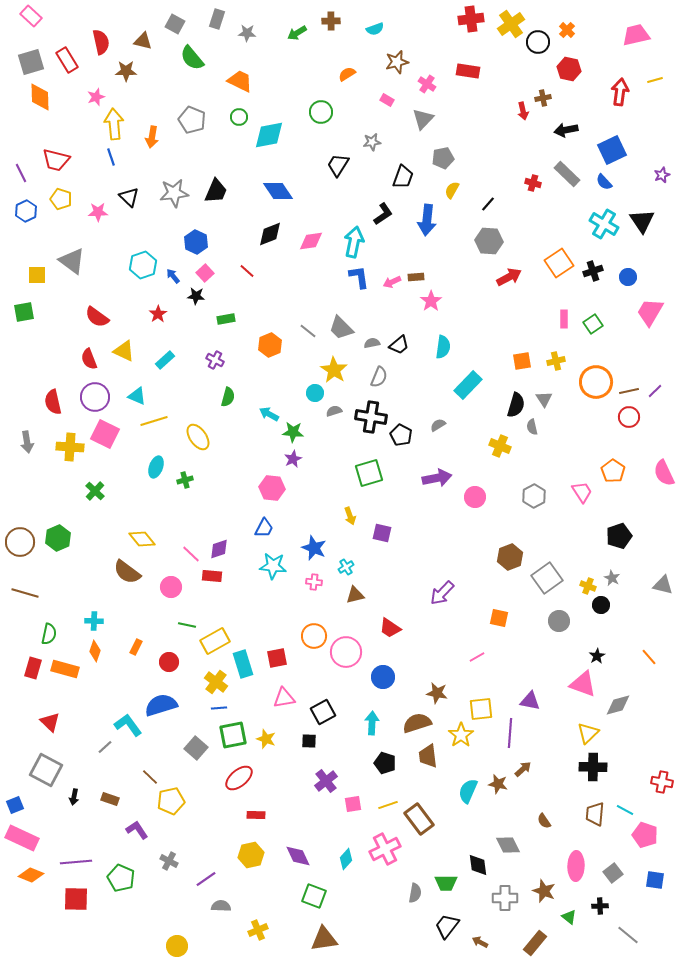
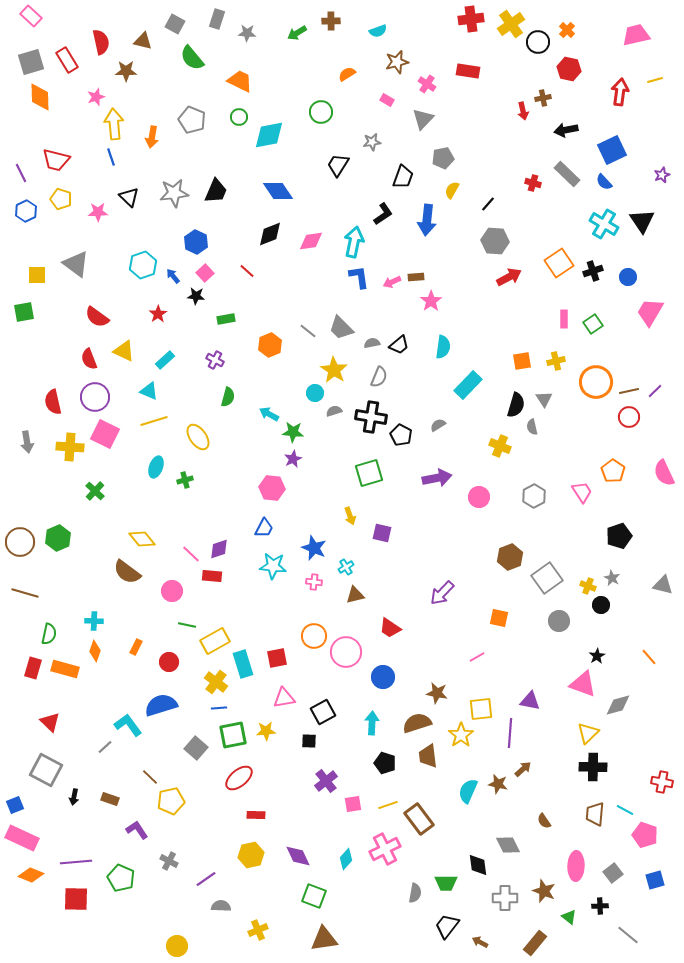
cyan semicircle at (375, 29): moved 3 px right, 2 px down
gray hexagon at (489, 241): moved 6 px right
gray triangle at (72, 261): moved 4 px right, 3 px down
cyan triangle at (137, 396): moved 12 px right, 5 px up
pink circle at (475, 497): moved 4 px right
pink circle at (171, 587): moved 1 px right, 4 px down
yellow star at (266, 739): moved 8 px up; rotated 24 degrees counterclockwise
blue square at (655, 880): rotated 24 degrees counterclockwise
